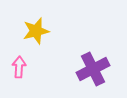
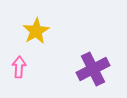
yellow star: rotated 16 degrees counterclockwise
